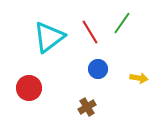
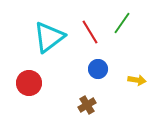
yellow arrow: moved 2 px left, 2 px down
red circle: moved 5 px up
brown cross: moved 2 px up
